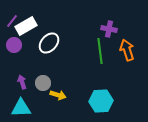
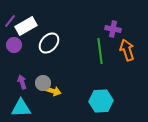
purple line: moved 2 px left
purple cross: moved 4 px right
yellow arrow: moved 5 px left, 4 px up
